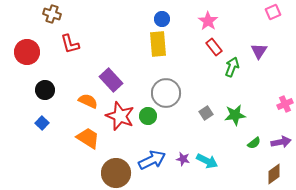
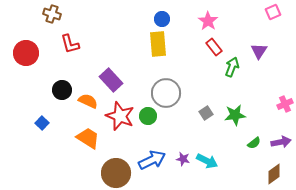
red circle: moved 1 px left, 1 px down
black circle: moved 17 px right
